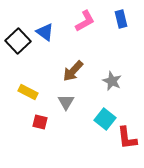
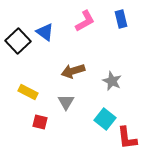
brown arrow: rotated 30 degrees clockwise
